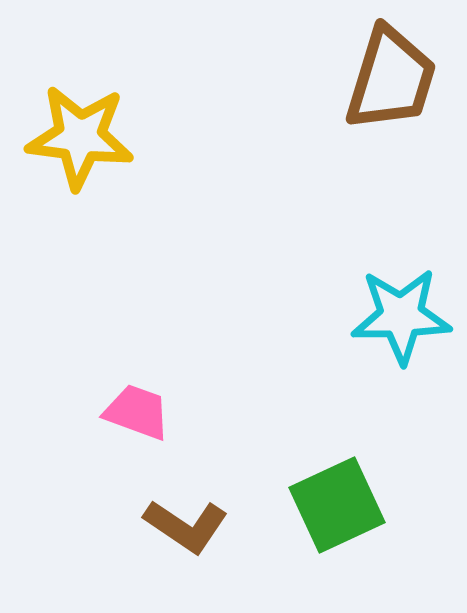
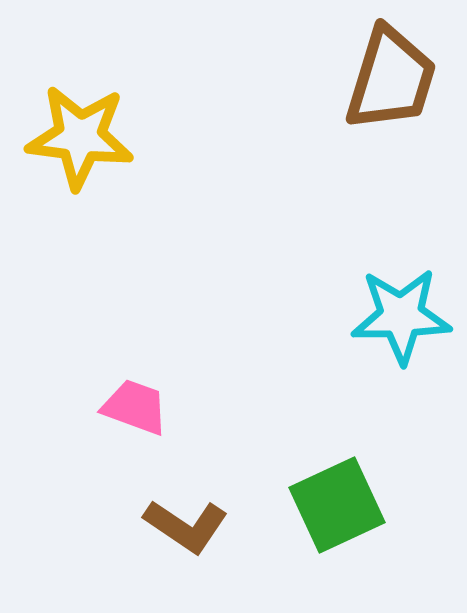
pink trapezoid: moved 2 px left, 5 px up
